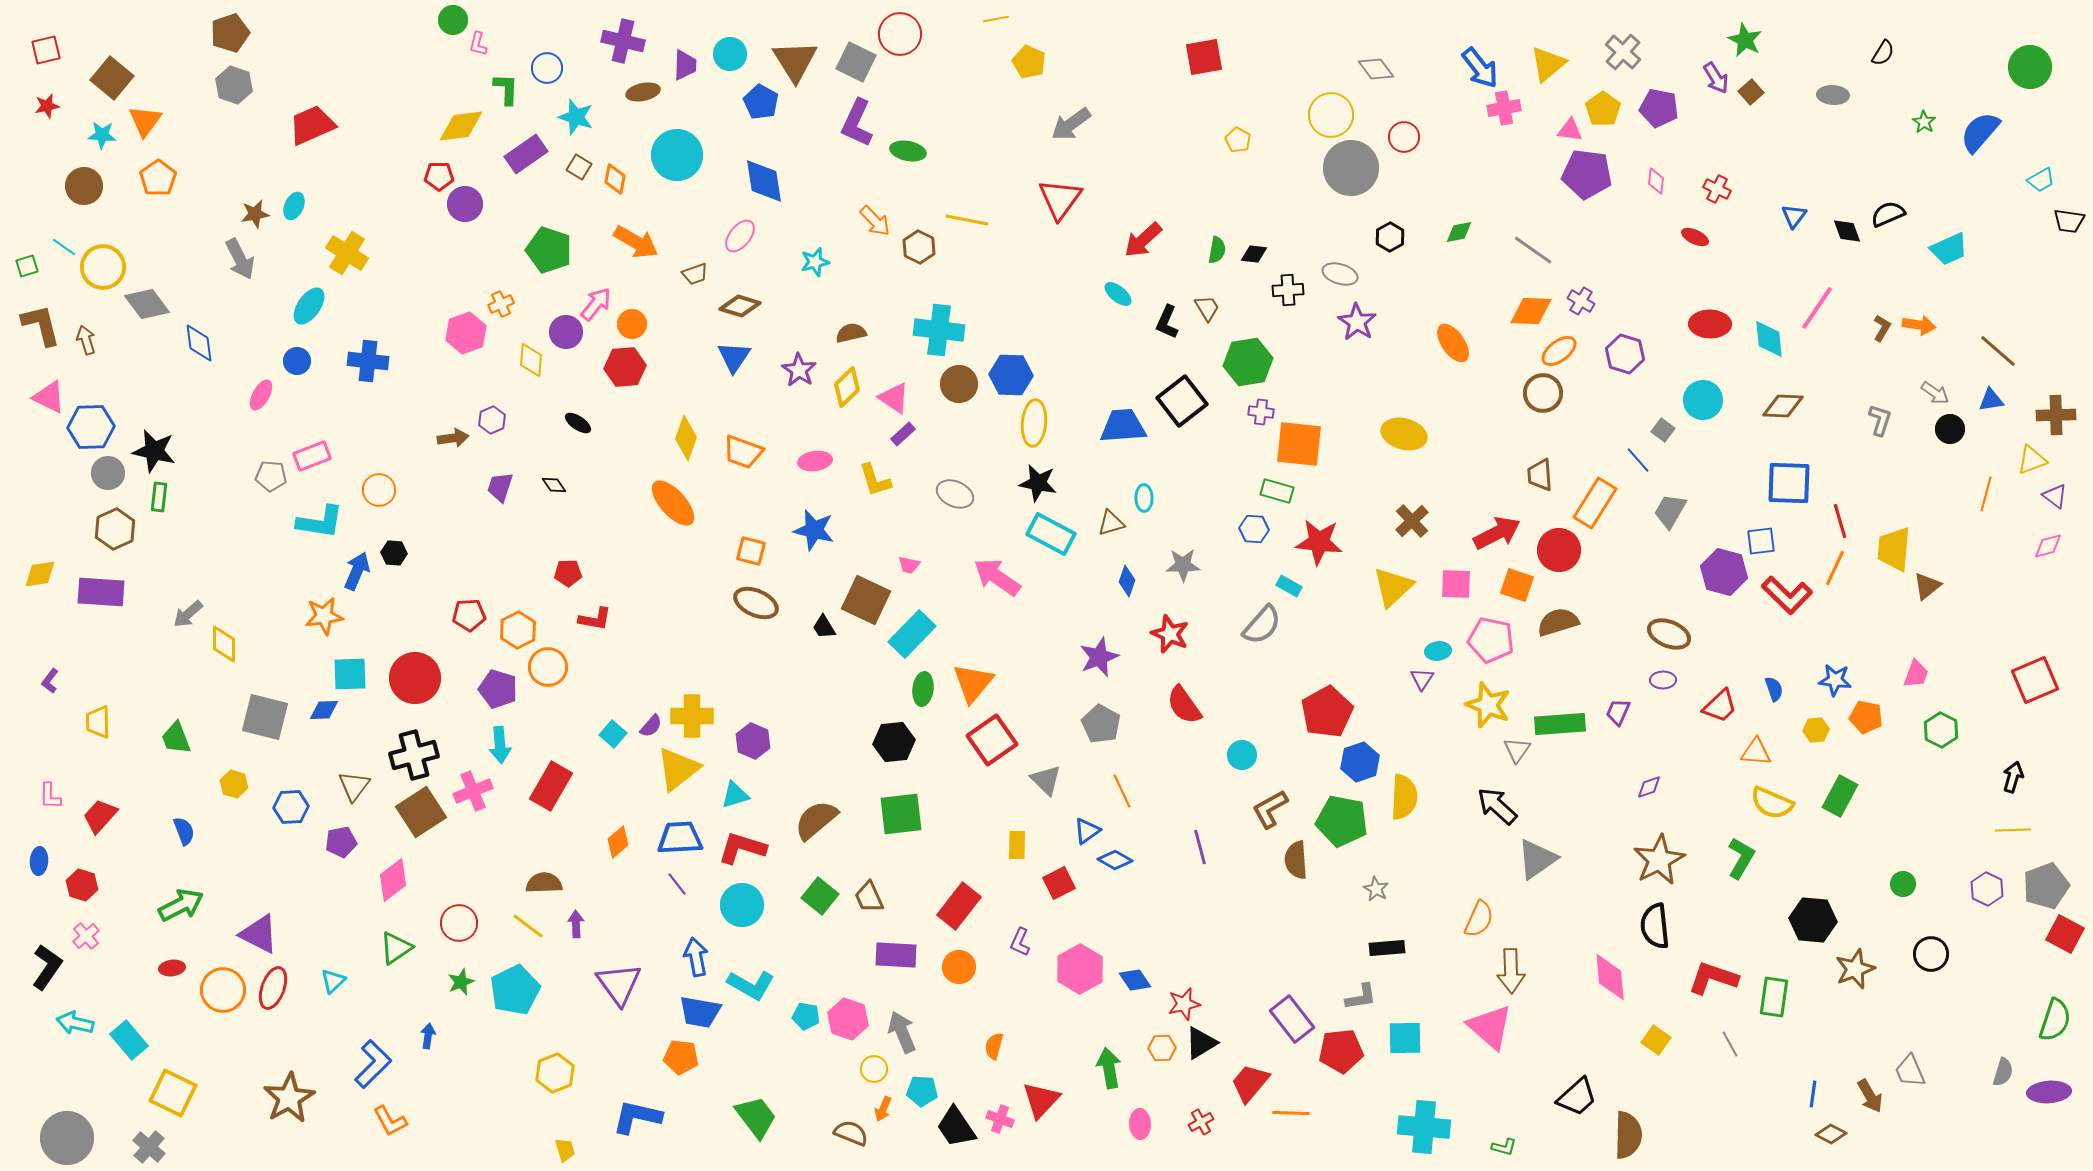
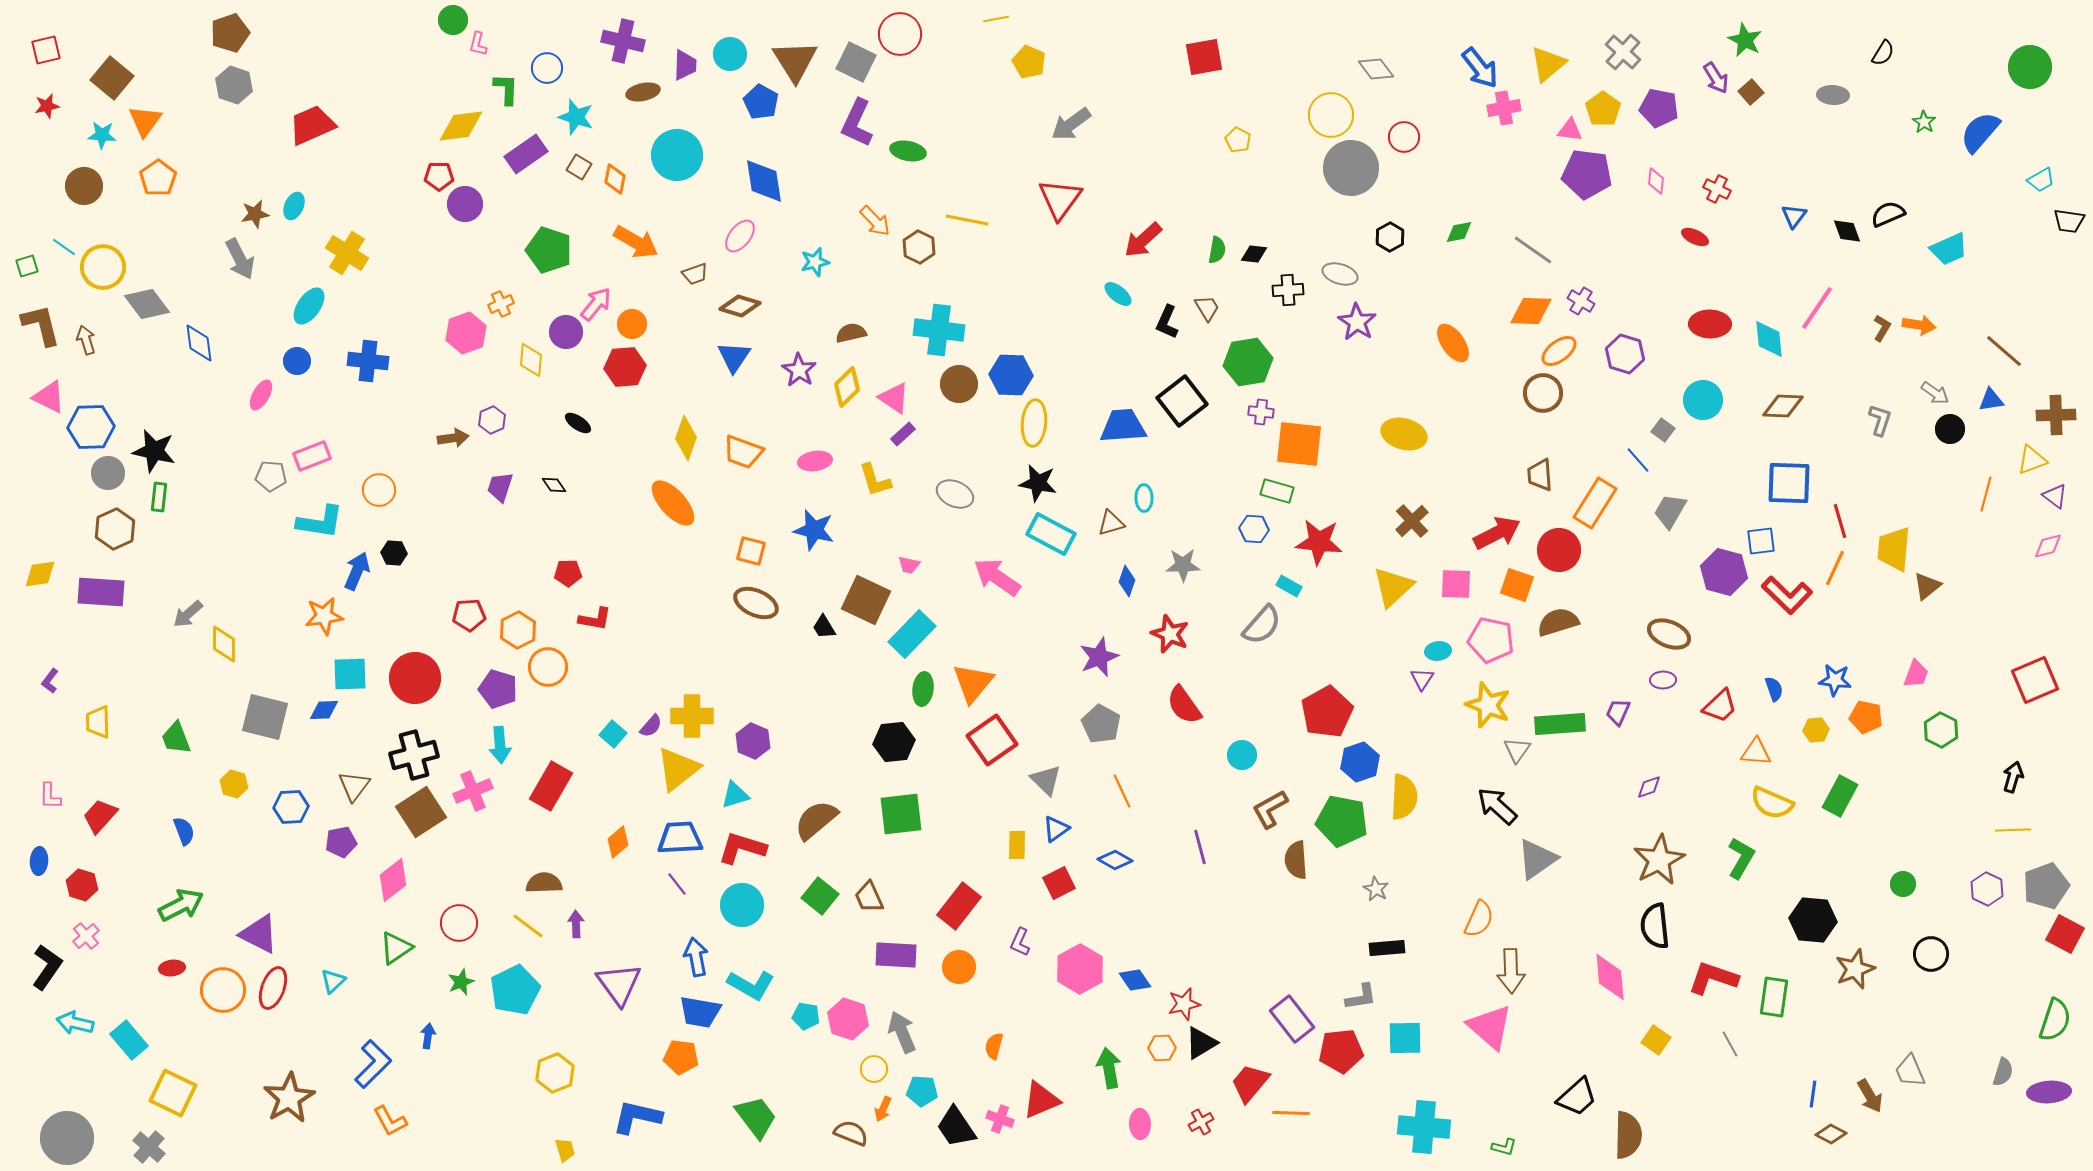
brown line at (1998, 351): moved 6 px right
blue triangle at (1087, 831): moved 31 px left, 2 px up
red triangle at (1041, 1100): rotated 24 degrees clockwise
